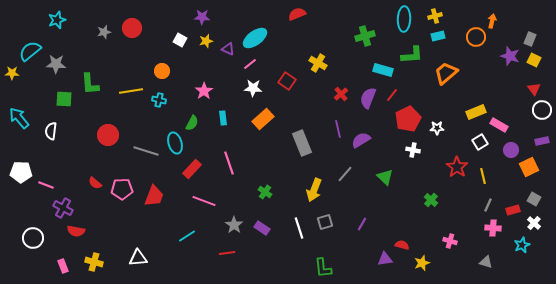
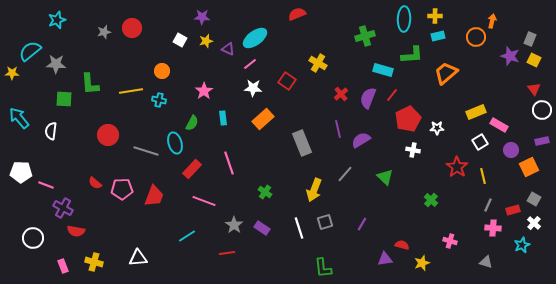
yellow cross at (435, 16): rotated 16 degrees clockwise
